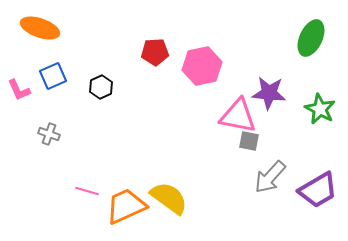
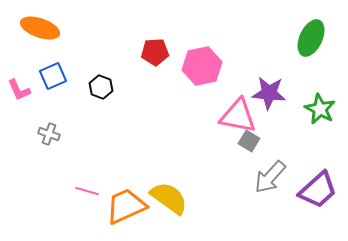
black hexagon: rotated 15 degrees counterclockwise
gray square: rotated 20 degrees clockwise
purple trapezoid: rotated 12 degrees counterclockwise
